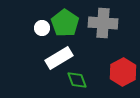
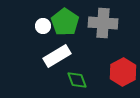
green pentagon: moved 1 px up
white circle: moved 1 px right, 2 px up
white rectangle: moved 2 px left, 2 px up
